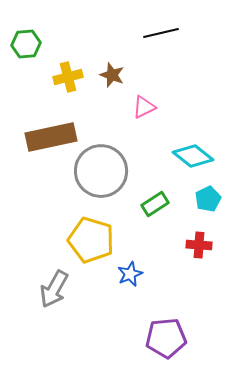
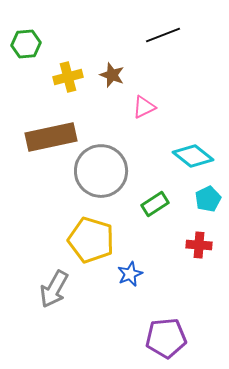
black line: moved 2 px right, 2 px down; rotated 8 degrees counterclockwise
